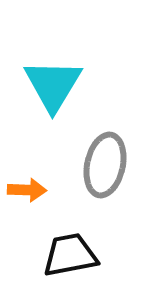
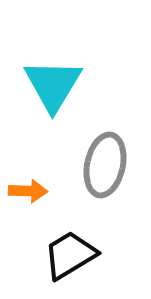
orange arrow: moved 1 px right, 1 px down
black trapezoid: rotated 20 degrees counterclockwise
